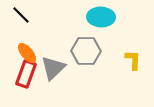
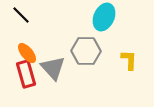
cyan ellipse: moved 3 px right; rotated 68 degrees counterclockwise
yellow L-shape: moved 4 px left
gray triangle: rotated 28 degrees counterclockwise
red rectangle: rotated 36 degrees counterclockwise
